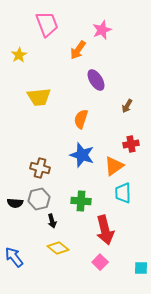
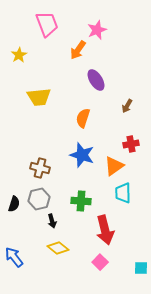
pink star: moved 5 px left
orange semicircle: moved 2 px right, 1 px up
black semicircle: moved 1 px left, 1 px down; rotated 77 degrees counterclockwise
